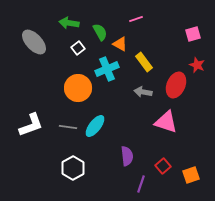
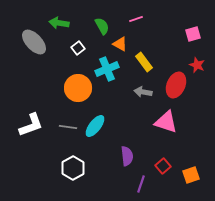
green arrow: moved 10 px left
green semicircle: moved 2 px right, 6 px up
